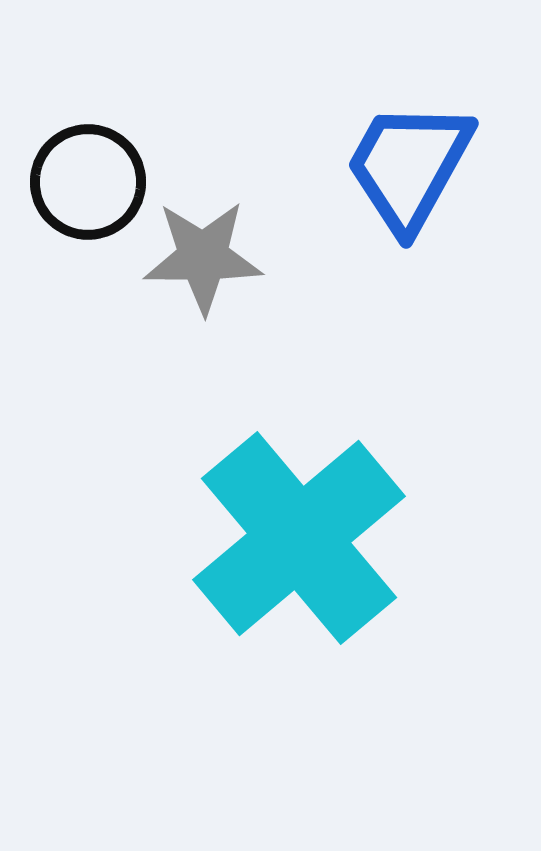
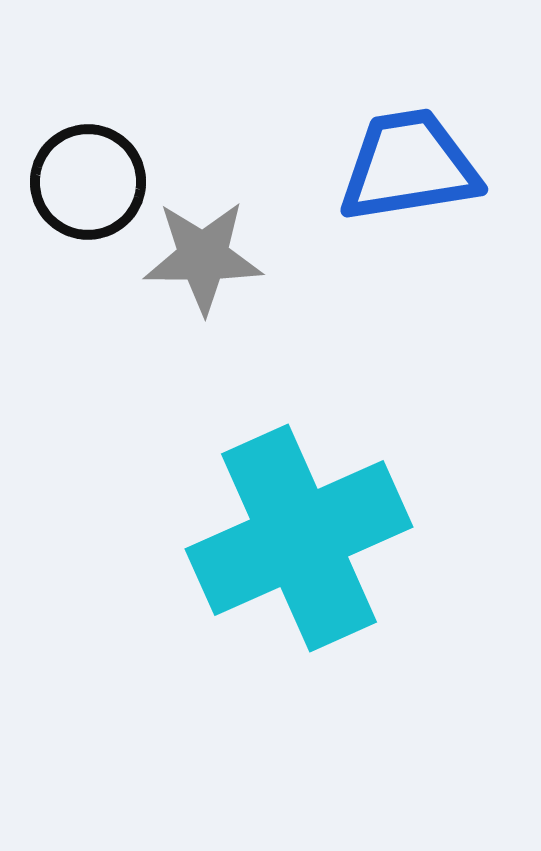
blue trapezoid: rotated 52 degrees clockwise
cyan cross: rotated 16 degrees clockwise
